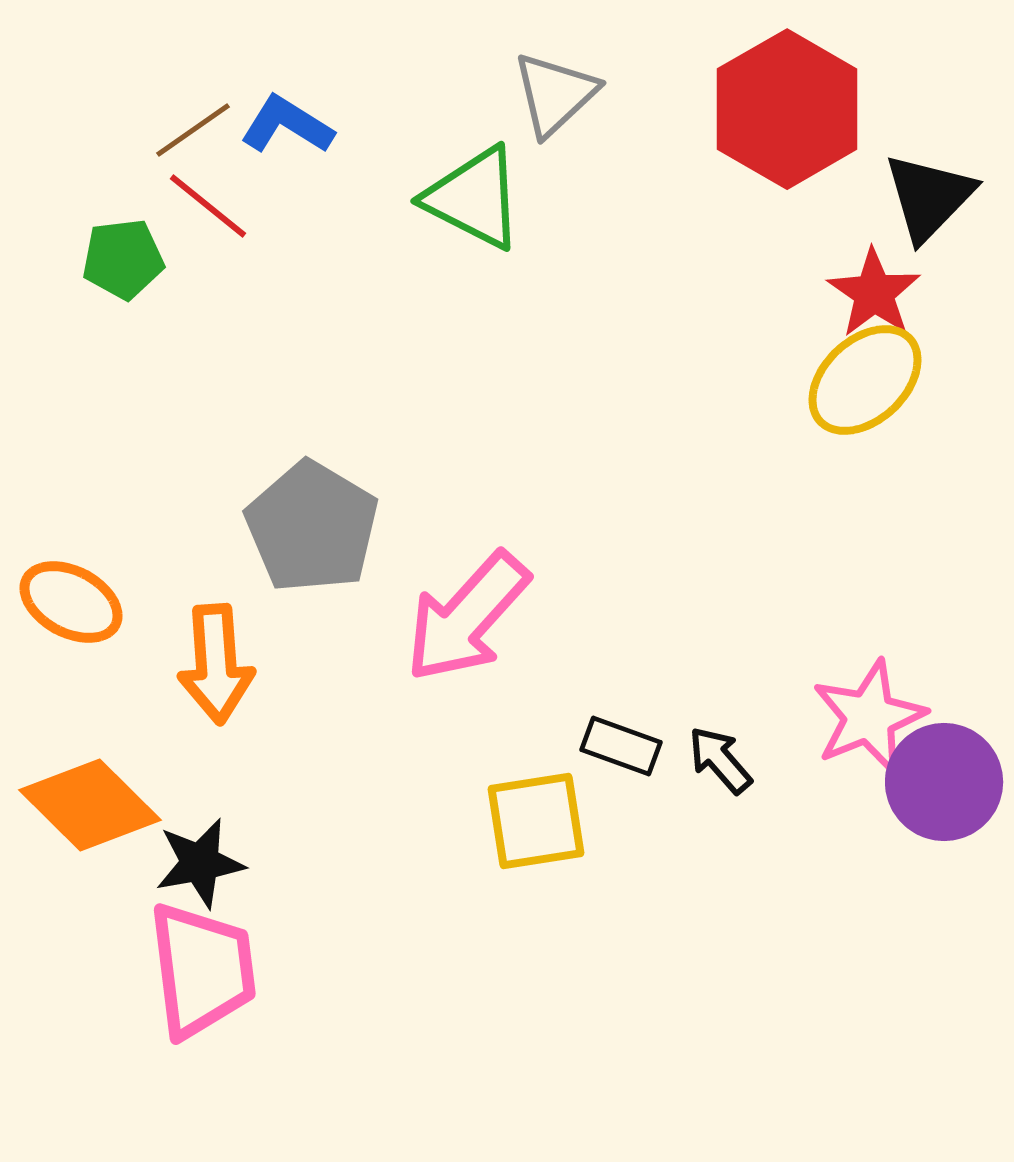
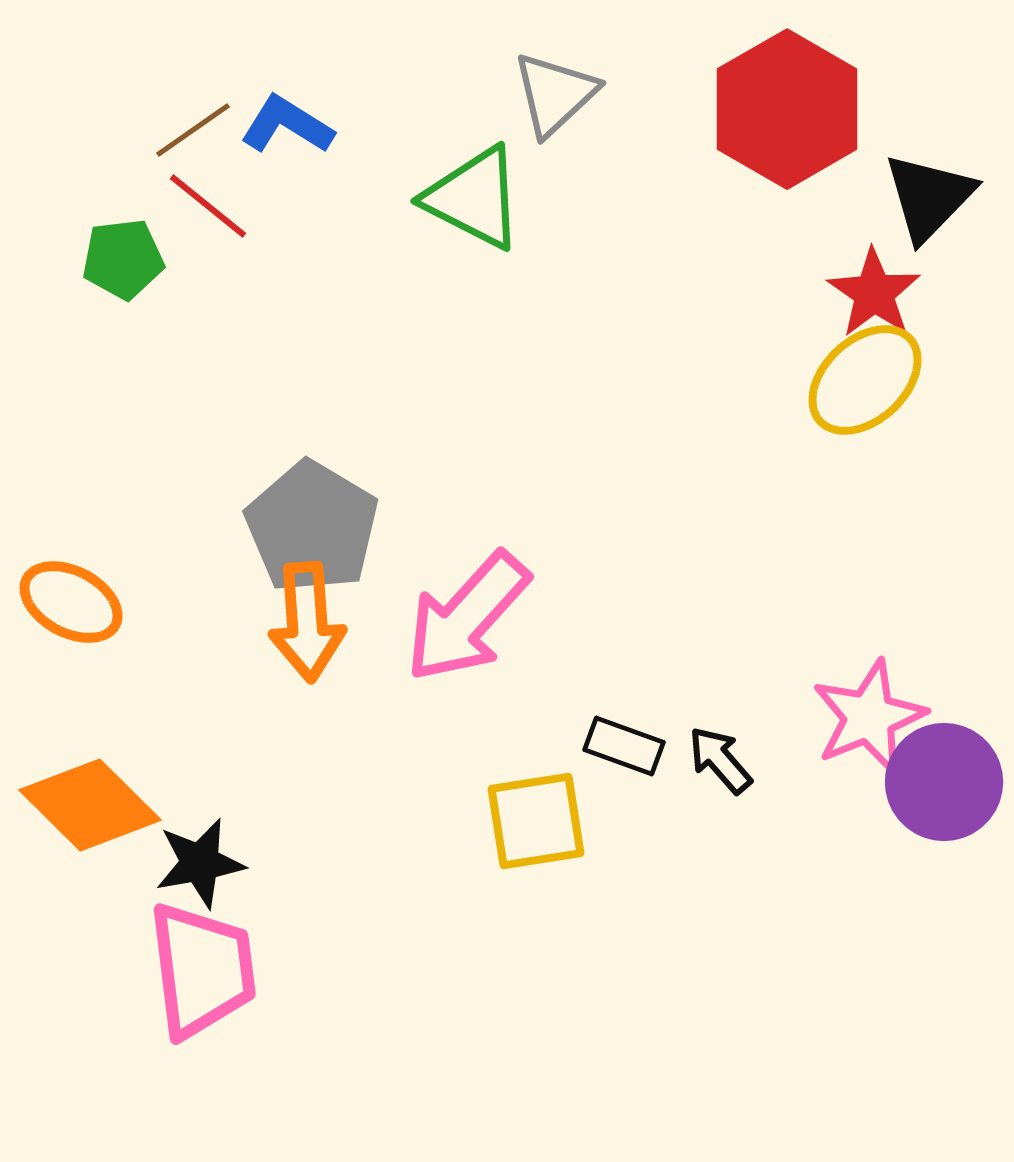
orange arrow: moved 91 px right, 42 px up
black rectangle: moved 3 px right
